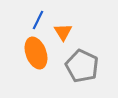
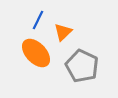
orange triangle: rotated 18 degrees clockwise
orange ellipse: rotated 24 degrees counterclockwise
